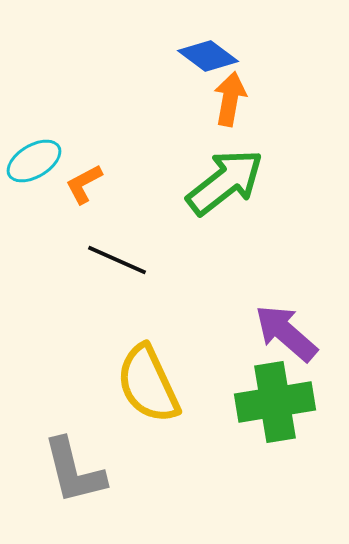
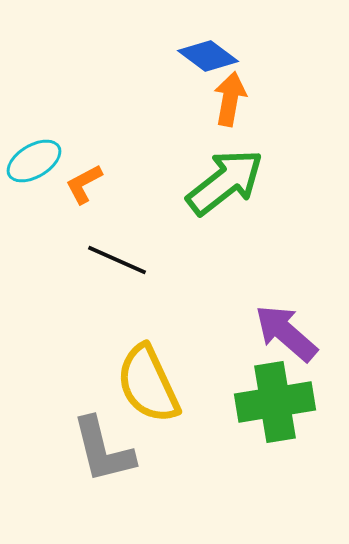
gray L-shape: moved 29 px right, 21 px up
